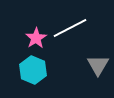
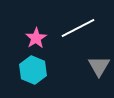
white line: moved 8 px right
gray triangle: moved 1 px right, 1 px down
